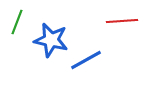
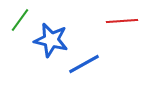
green line: moved 3 px right, 2 px up; rotated 15 degrees clockwise
blue line: moved 2 px left, 4 px down
